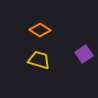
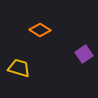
yellow trapezoid: moved 20 px left, 8 px down
